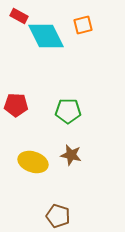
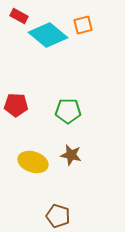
cyan diamond: moved 2 px right, 1 px up; rotated 24 degrees counterclockwise
